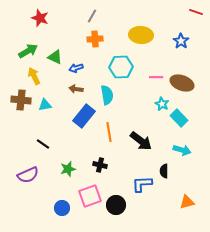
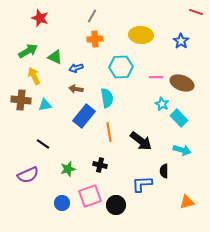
cyan semicircle: moved 3 px down
blue circle: moved 5 px up
